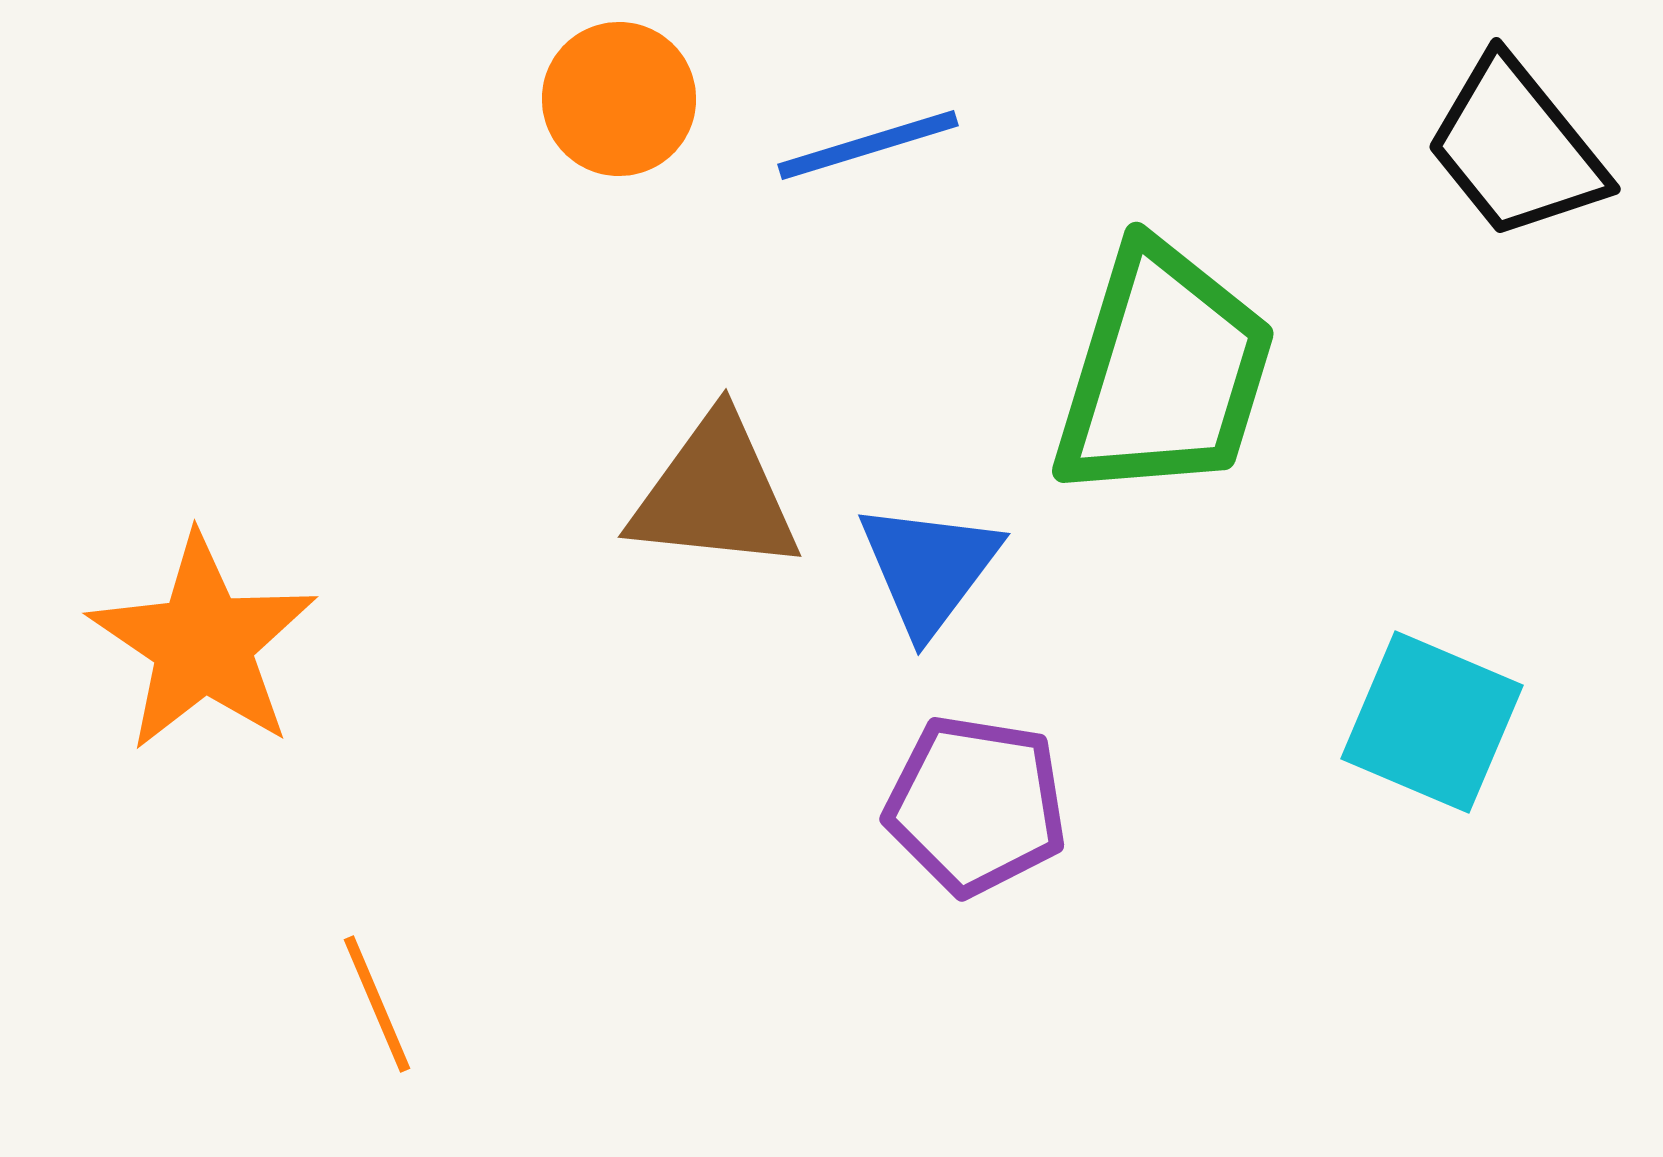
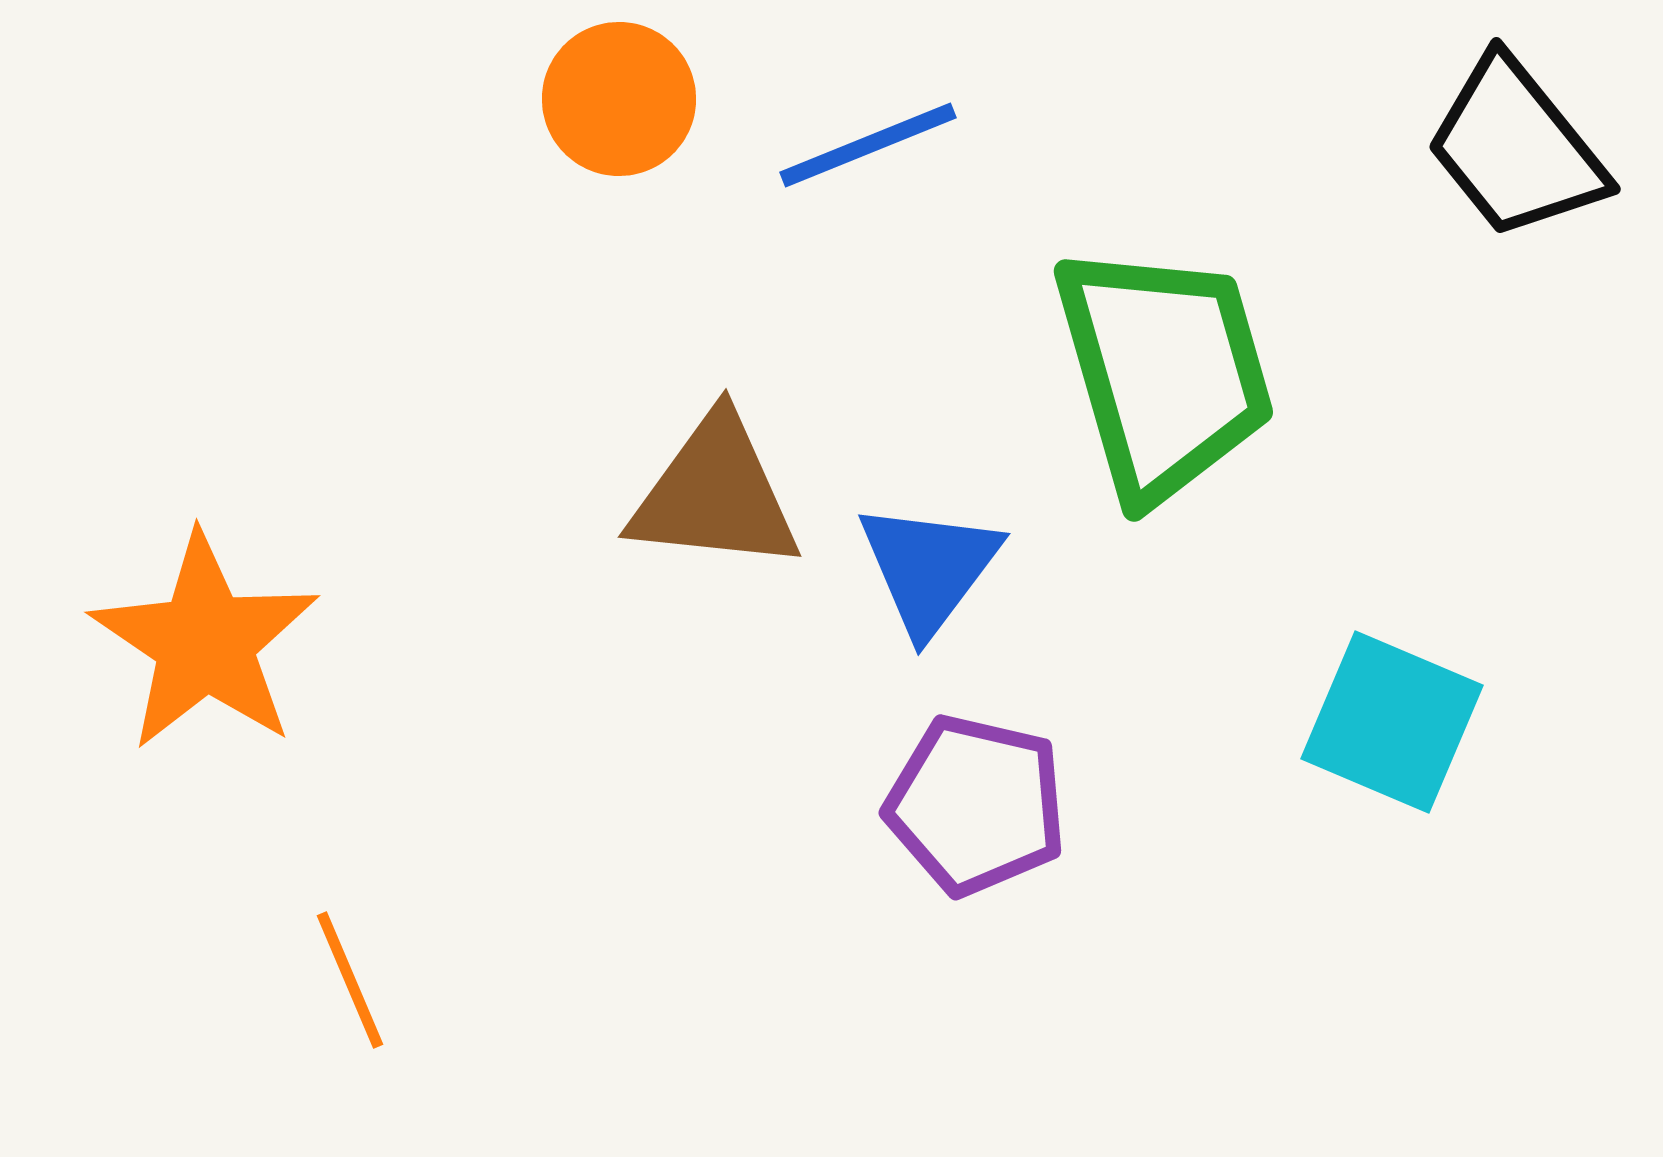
blue line: rotated 5 degrees counterclockwise
green trapezoid: rotated 33 degrees counterclockwise
orange star: moved 2 px right, 1 px up
cyan square: moved 40 px left
purple pentagon: rotated 4 degrees clockwise
orange line: moved 27 px left, 24 px up
